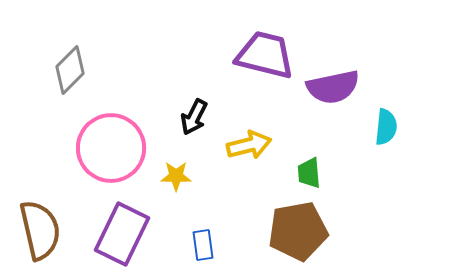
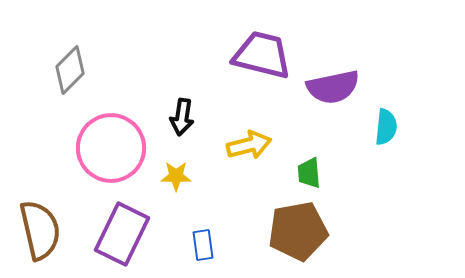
purple trapezoid: moved 3 px left
black arrow: moved 12 px left; rotated 18 degrees counterclockwise
